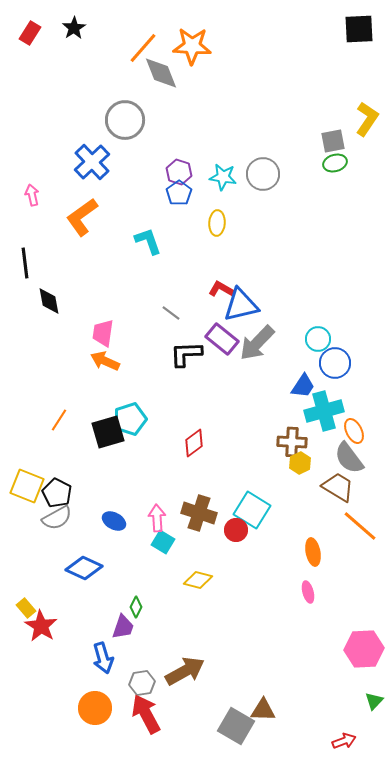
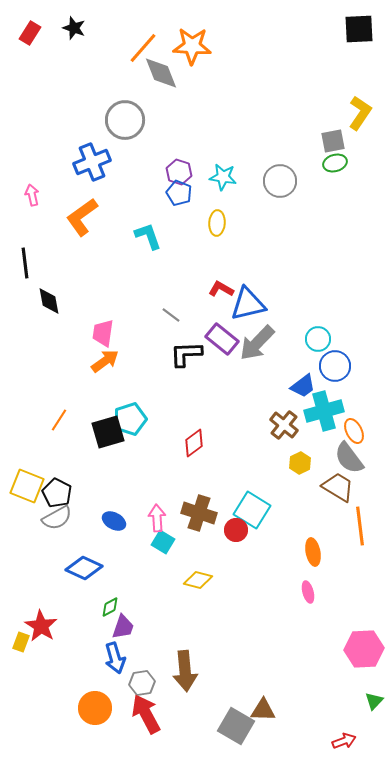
black star at (74, 28): rotated 20 degrees counterclockwise
yellow L-shape at (367, 119): moved 7 px left, 6 px up
blue cross at (92, 162): rotated 21 degrees clockwise
gray circle at (263, 174): moved 17 px right, 7 px down
blue pentagon at (179, 193): rotated 15 degrees counterclockwise
cyan L-shape at (148, 241): moved 5 px up
blue triangle at (241, 305): moved 7 px right, 1 px up
gray line at (171, 313): moved 2 px down
orange arrow at (105, 361): rotated 120 degrees clockwise
blue circle at (335, 363): moved 3 px down
blue trapezoid at (303, 386): rotated 20 degrees clockwise
brown cross at (292, 442): moved 8 px left, 17 px up; rotated 36 degrees clockwise
orange line at (360, 526): rotated 42 degrees clockwise
green diamond at (136, 607): moved 26 px left; rotated 35 degrees clockwise
yellow rectangle at (26, 608): moved 5 px left, 34 px down; rotated 60 degrees clockwise
blue arrow at (103, 658): moved 12 px right
brown arrow at (185, 671): rotated 114 degrees clockwise
